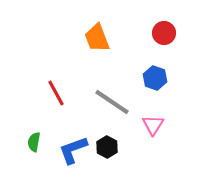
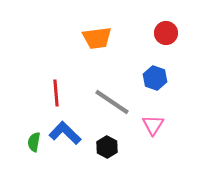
red circle: moved 2 px right
orange trapezoid: rotated 76 degrees counterclockwise
red line: rotated 24 degrees clockwise
blue L-shape: moved 8 px left, 17 px up; rotated 64 degrees clockwise
